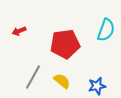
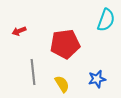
cyan semicircle: moved 10 px up
gray line: moved 5 px up; rotated 35 degrees counterclockwise
yellow semicircle: moved 3 px down; rotated 18 degrees clockwise
blue star: moved 7 px up
